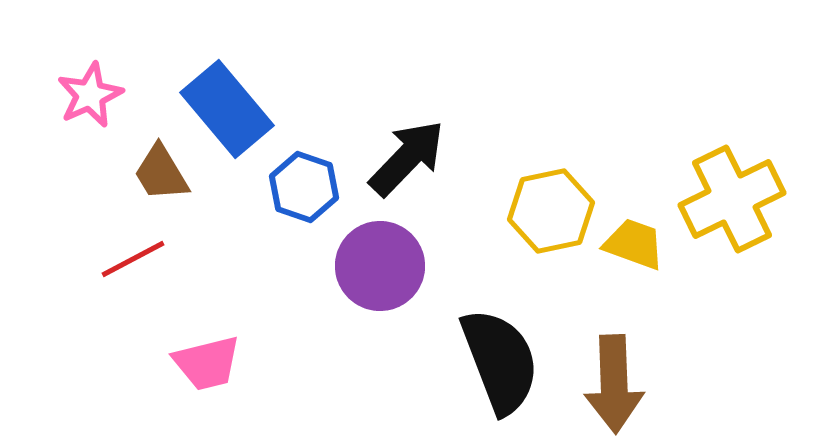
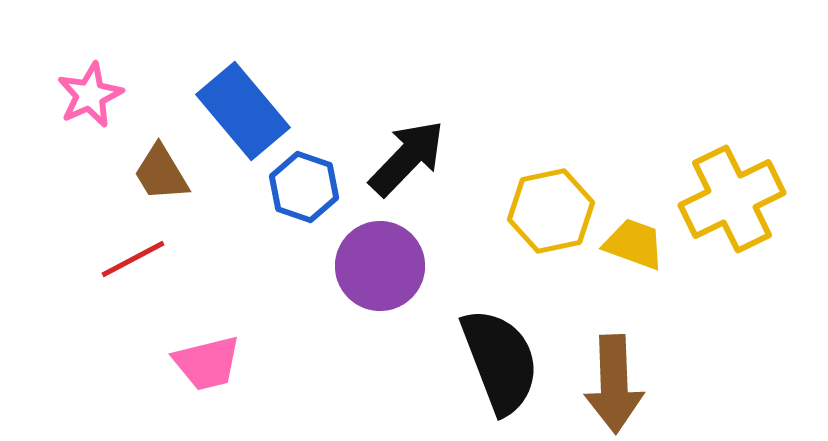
blue rectangle: moved 16 px right, 2 px down
